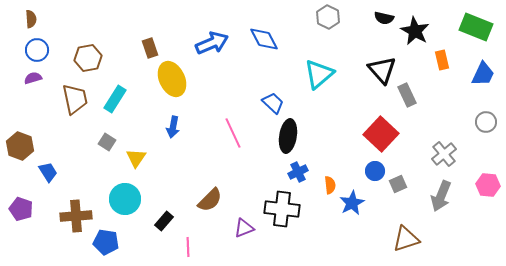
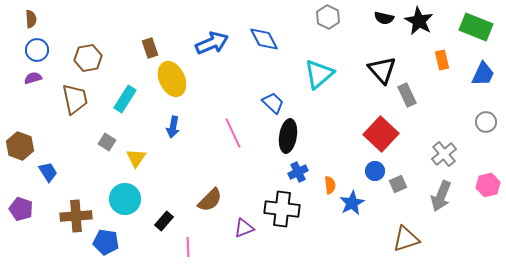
black star at (415, 31): moved 4 px right, 10 px up
cyan rectangle at (115, 99): moved 10 px right
pink hexagon at (488, 185): rotated 20 degrees counterclockwise
